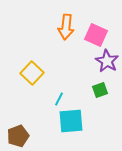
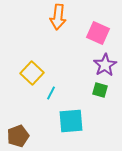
orange arrow: moved 8 px left, 10 px up
pink square: moved 2 px right, 2 px up
purple star: moved 2 px left, 4 px down; rotated 10 degrees clockwise
green square: rotated 35 degrees clockwise
cyan line: moved 8 px left, 6 px up
